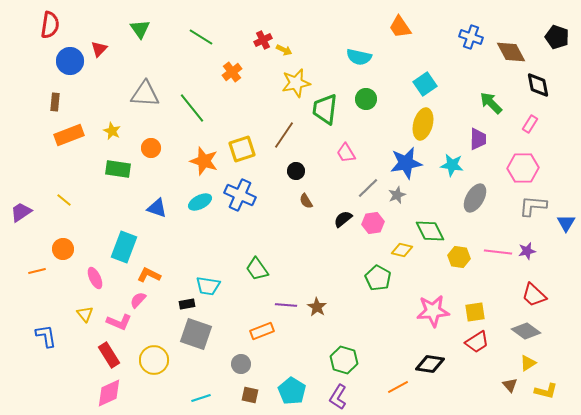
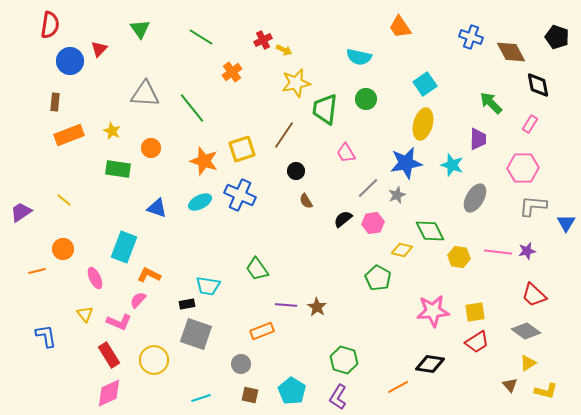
cyan star at (452, 165): rotated 10 degrees clockwise
